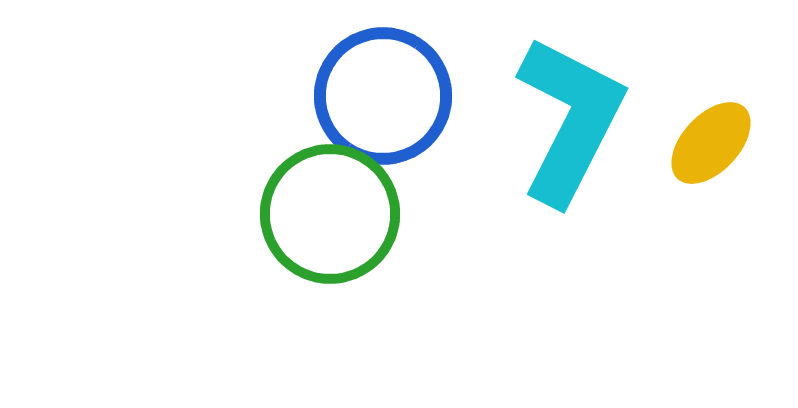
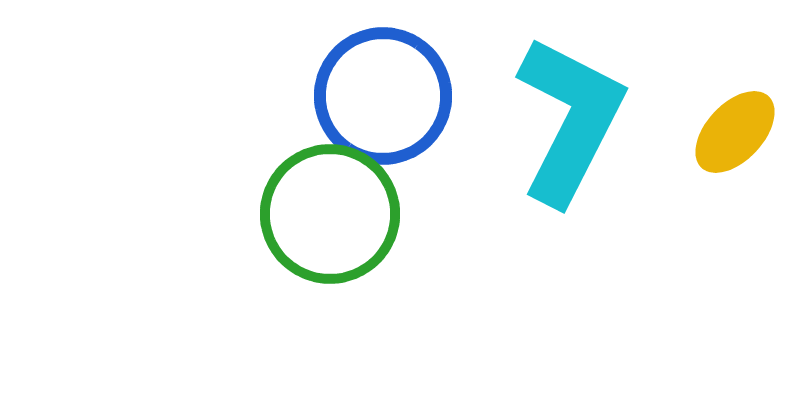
yellow ellipse: moved 24 px right, 11 px up
